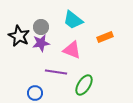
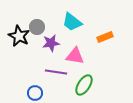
cyan trapezoid: moved 1 px left, 2 px down
gray circle: moved 4 px left
purple star: moved 10 px right
pink triangle: moved 3 px right, 6 px down; rotated 12 degrees counterclockwise
